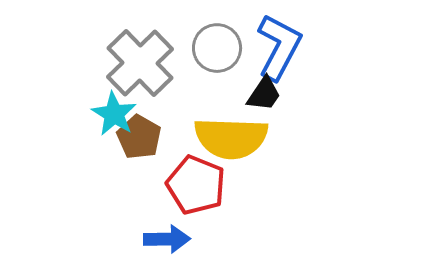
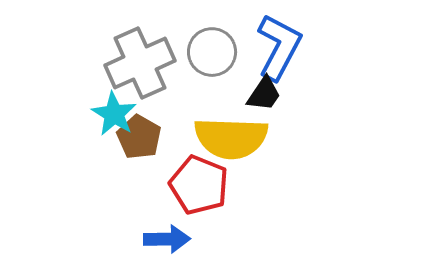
gray circle: moved 5 px left, 4 px down
gray cross: rotated 20 degrees clockwise
red pentagon: moved 3 px right
